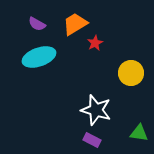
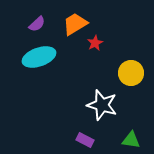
purple semicircle: rotated 72 degrees counterclockwise
white star: moved 6 px right, 5 px up
green triangle: moved 8 px left, 7 px down
purple rectangle: moved 7 px left
